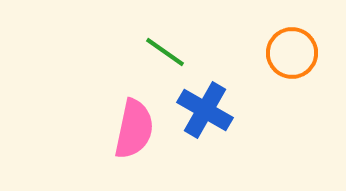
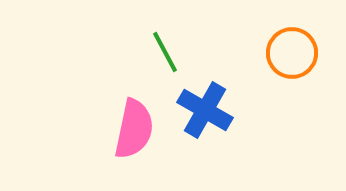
green line: rotated 27 degrees clockwise
